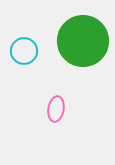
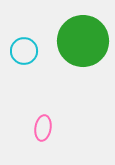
pink ellipse: moved 13 px left, 19 px down
